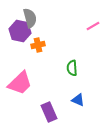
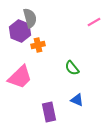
pink line: moved 1 px right, 4 px up
purple hexagon: rotated 10 degrees clockwise
green semicircle: rotated 35 degrees counterclockwise
pink trapezoid: moved 6 px up
blue triangle: moved 1 px left
purple rectangle: rotated 12 degrees clockwise
